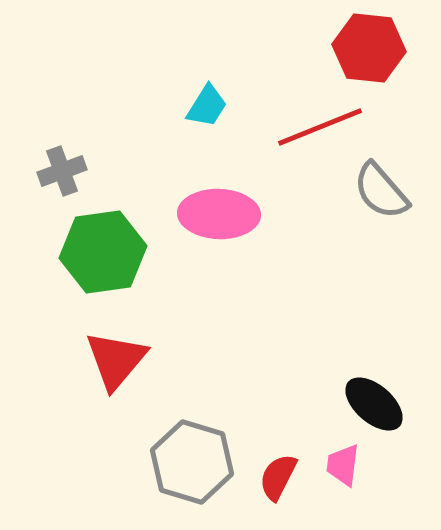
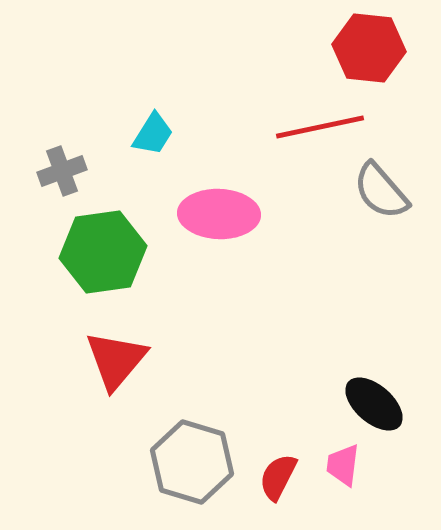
cyan trapezoid: moved 54 px left, 28 px down
red line: rotated 10 degrees clockwise
